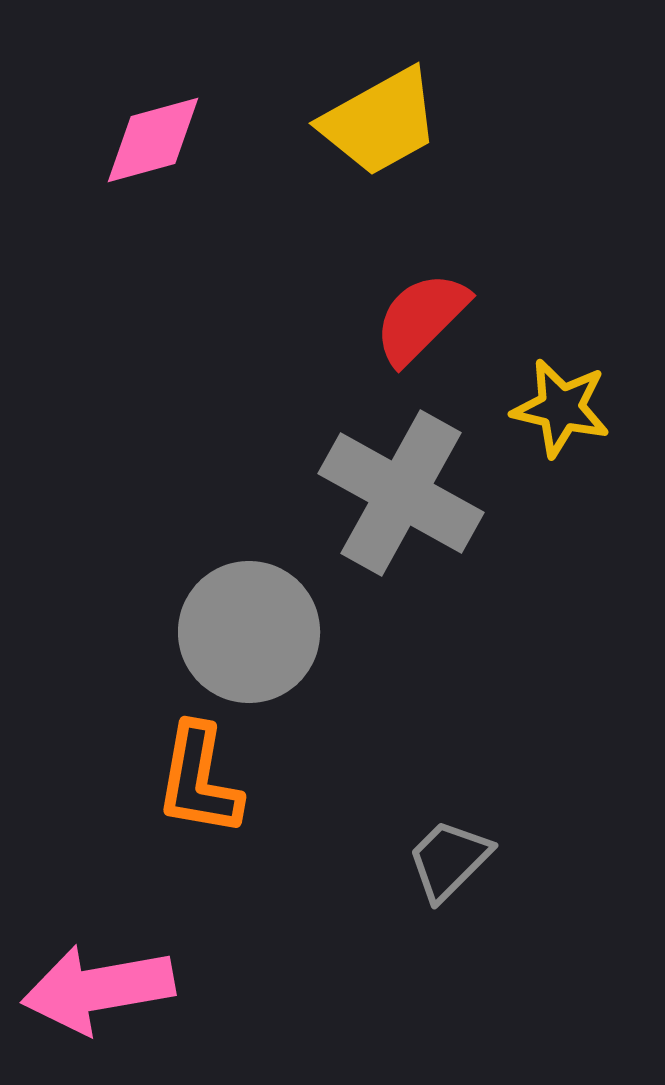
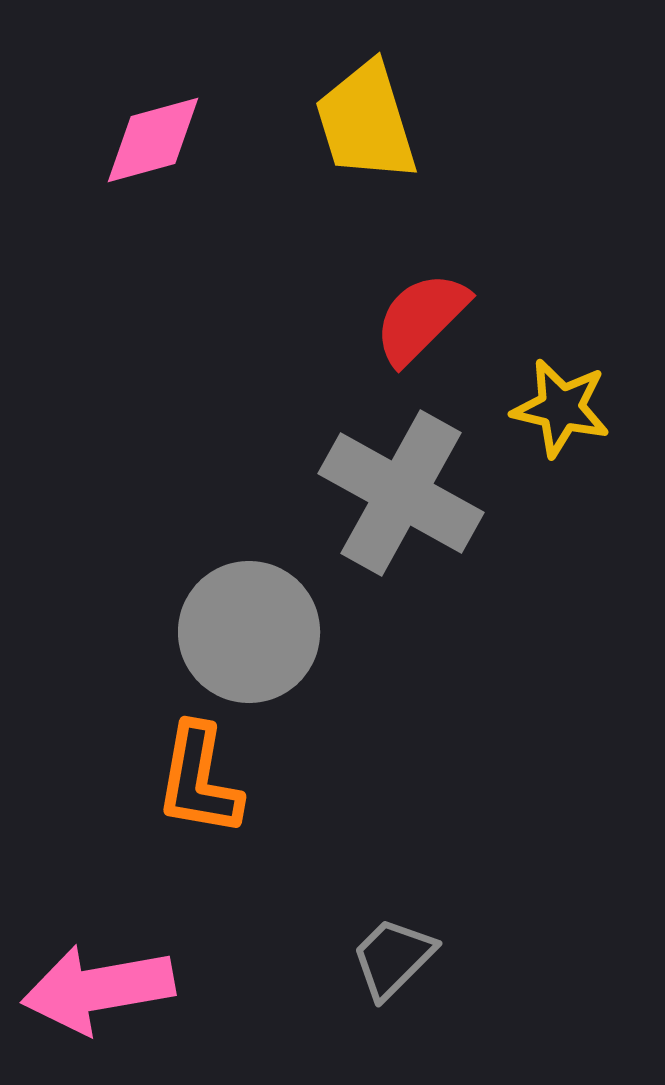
yellow trapezoid: moved 14 px left; rotated 102 degrees clockwise
gray trapezoid: moved 56 px left, 98 px down
